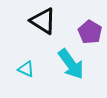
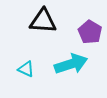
black triangle: rotated 28 degrees counterclockwise
cyan arrow: rotated 72 degrees counterclockwise
